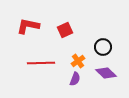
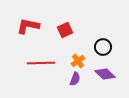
purple diamond: moved 1 px left, 1 px down
